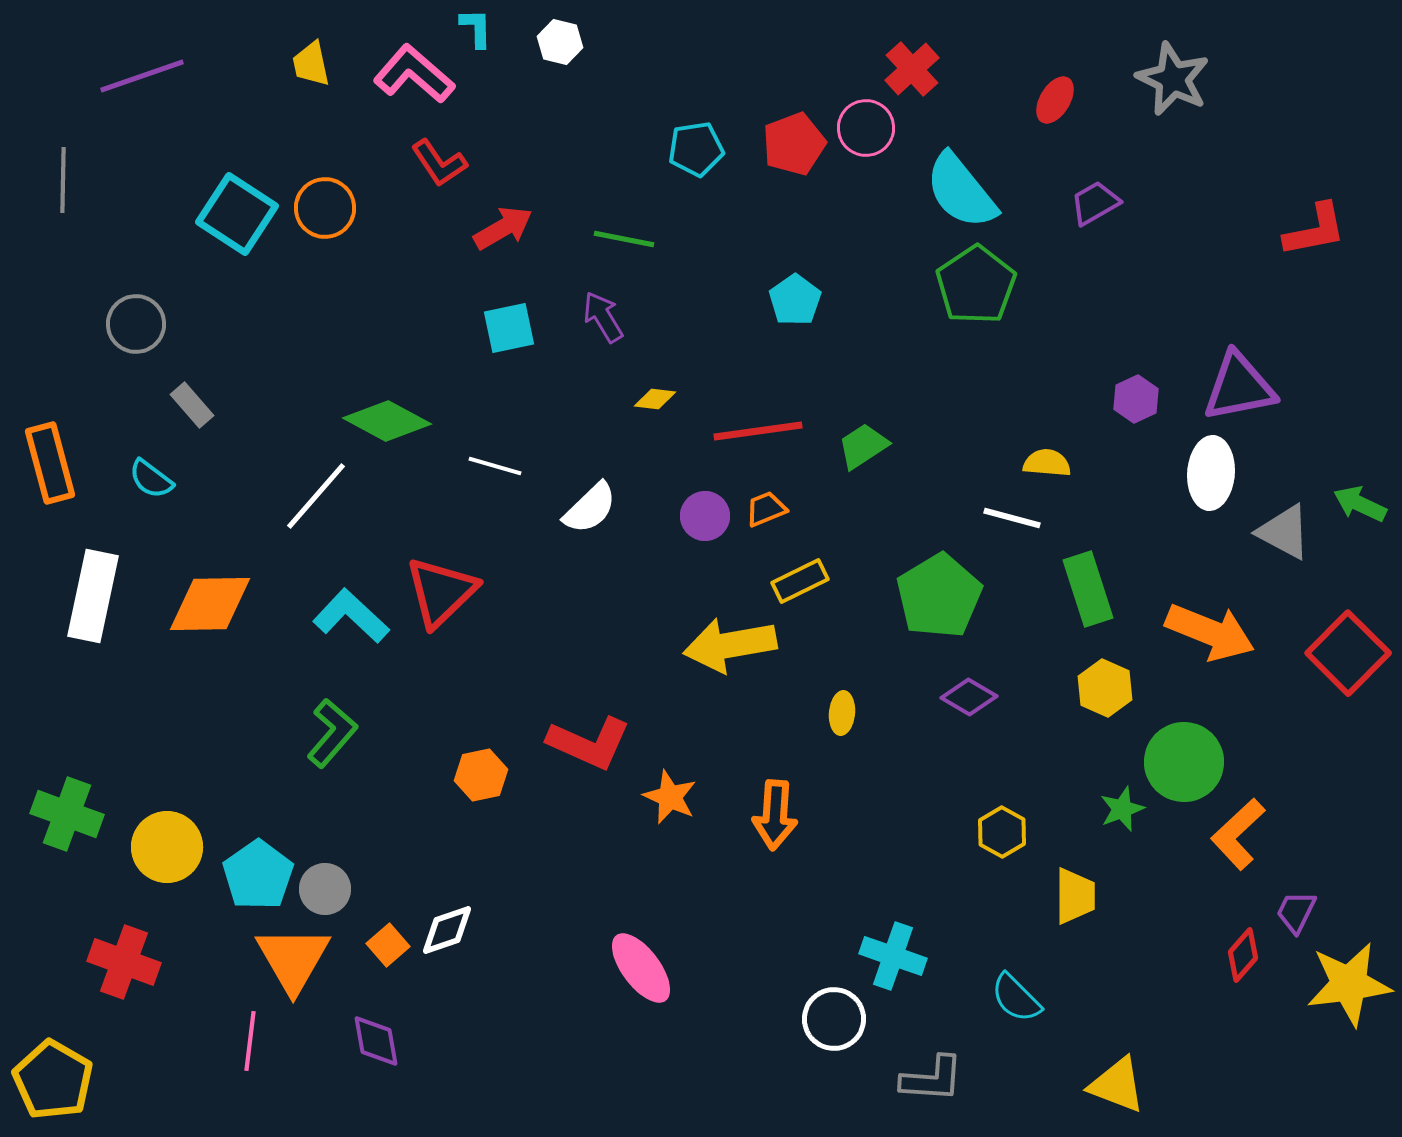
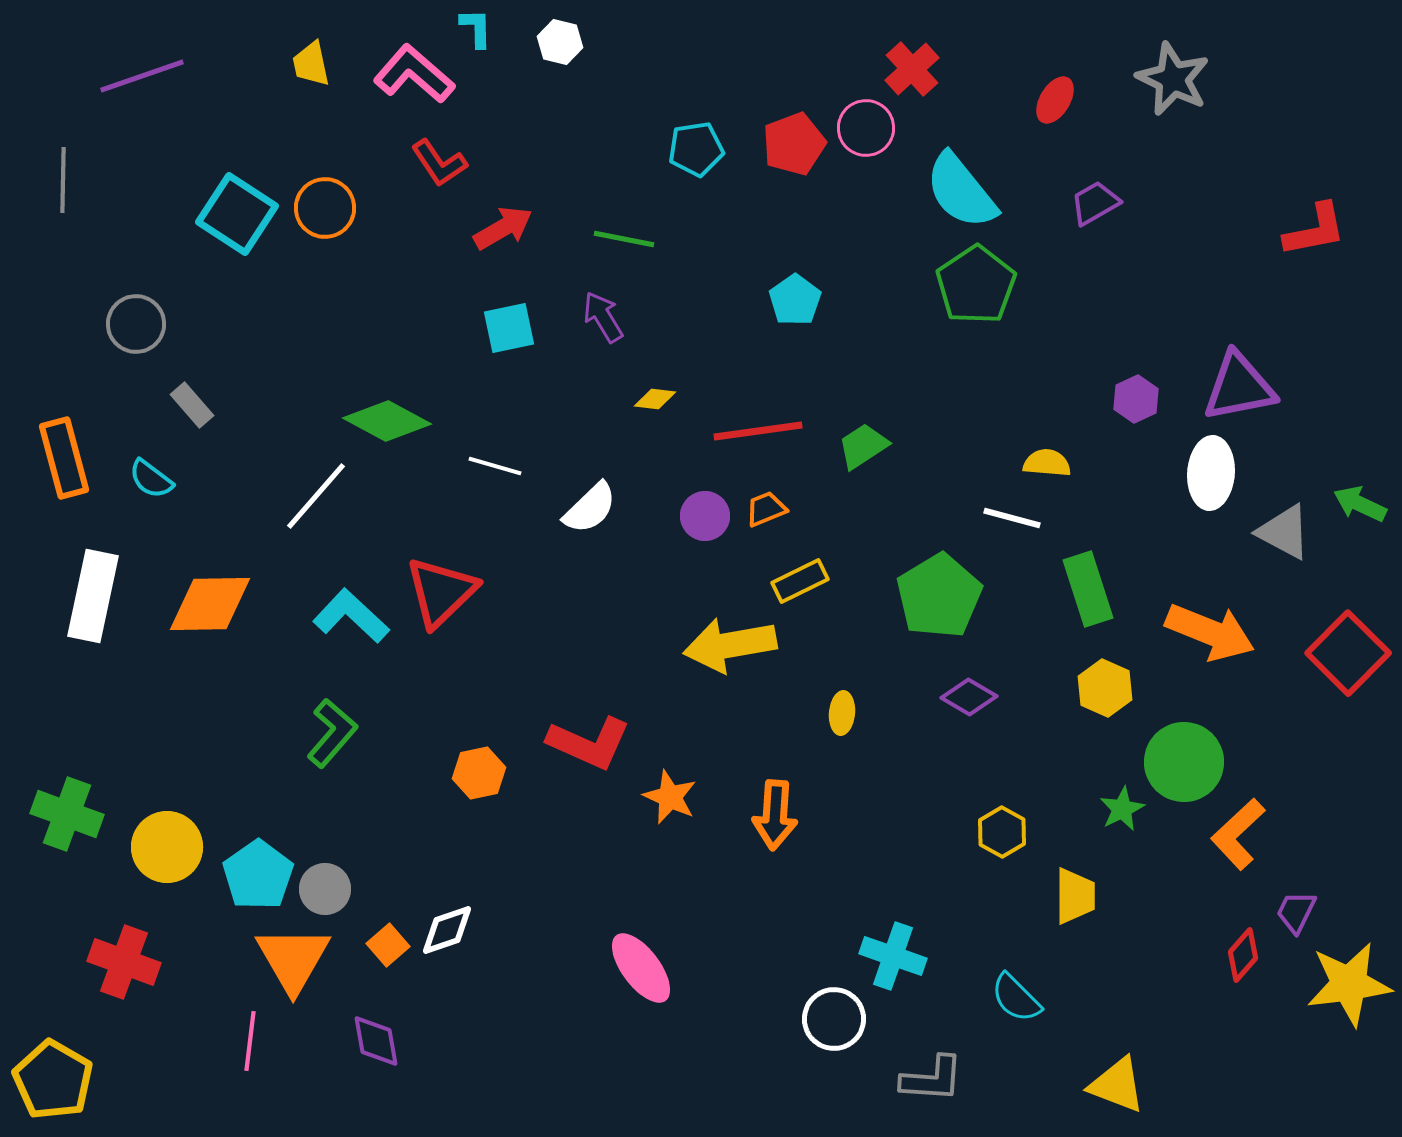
orange rectangle at (50, 463): moved 14 px right, 5 px up
orange hexagon at (481, 775): moved 2 px left, 2 px up
green star at (1122, 809): rotated 6 degrees counterclockwise
